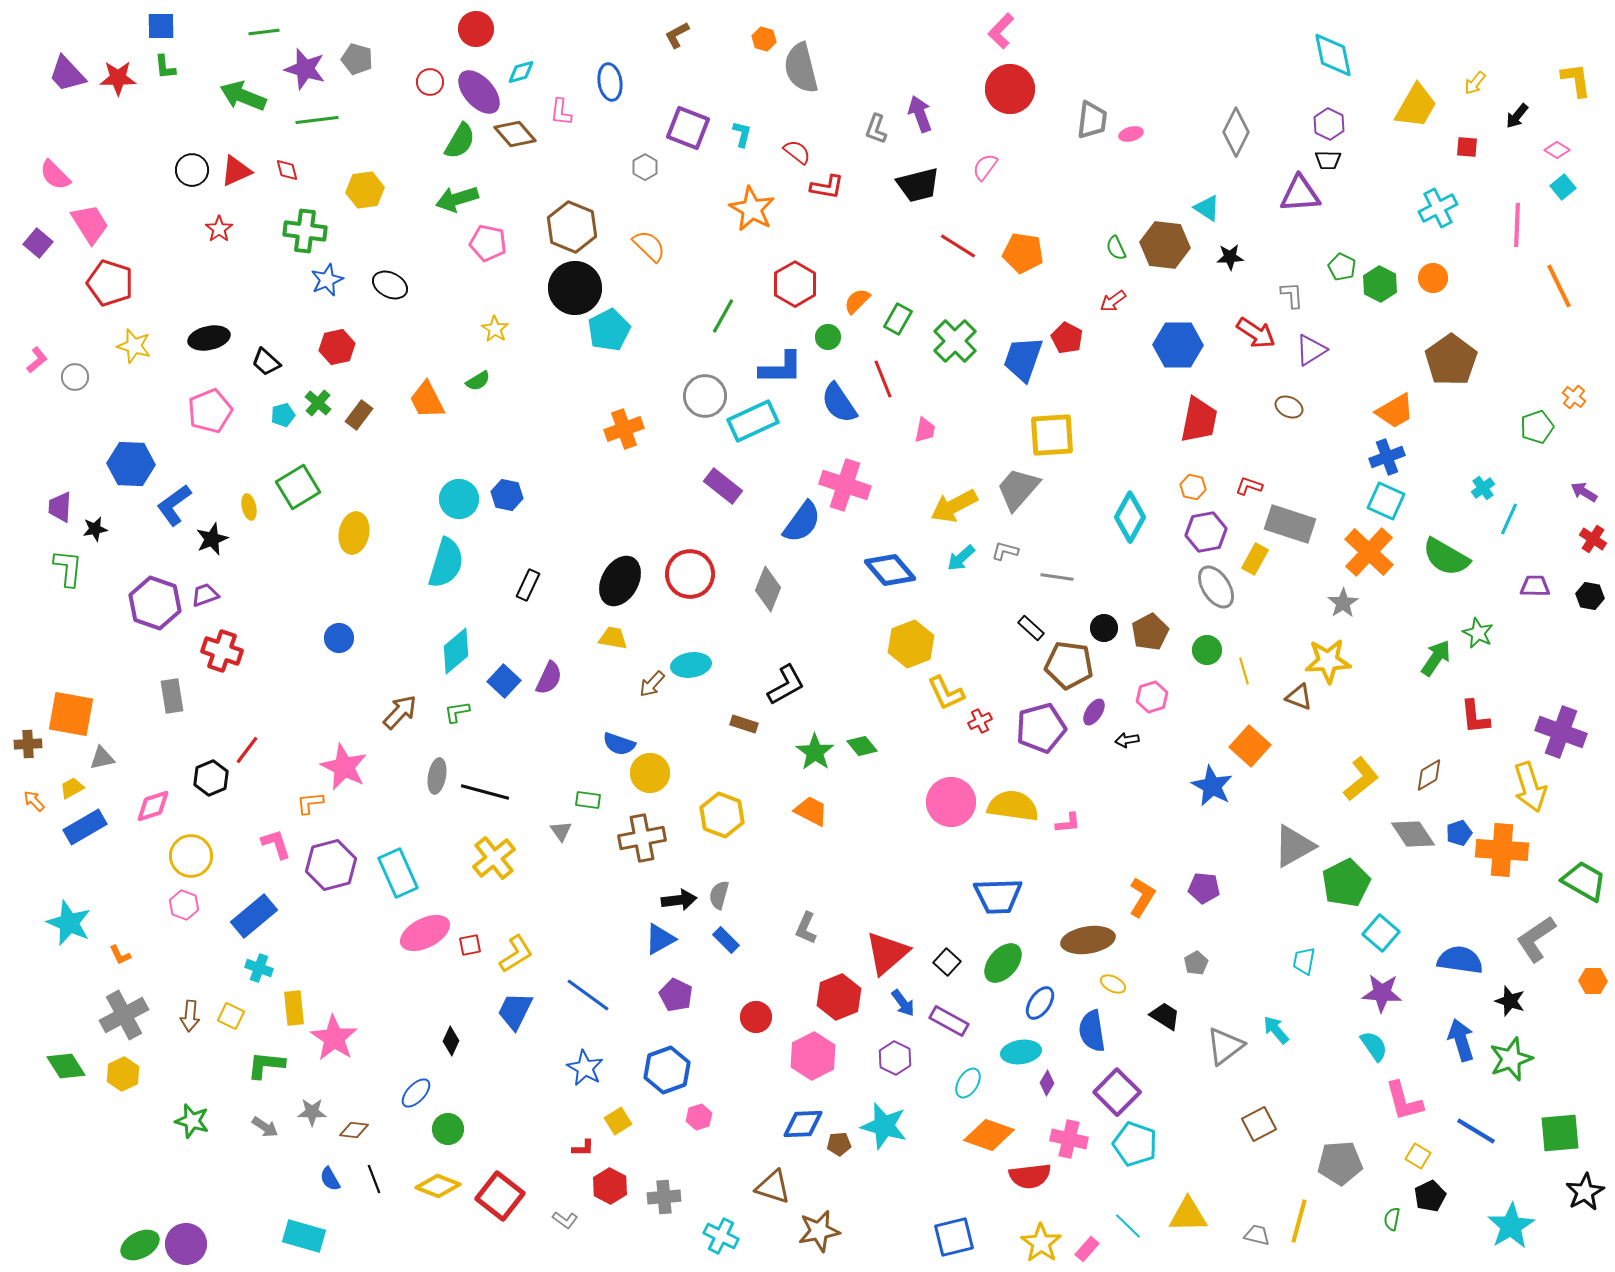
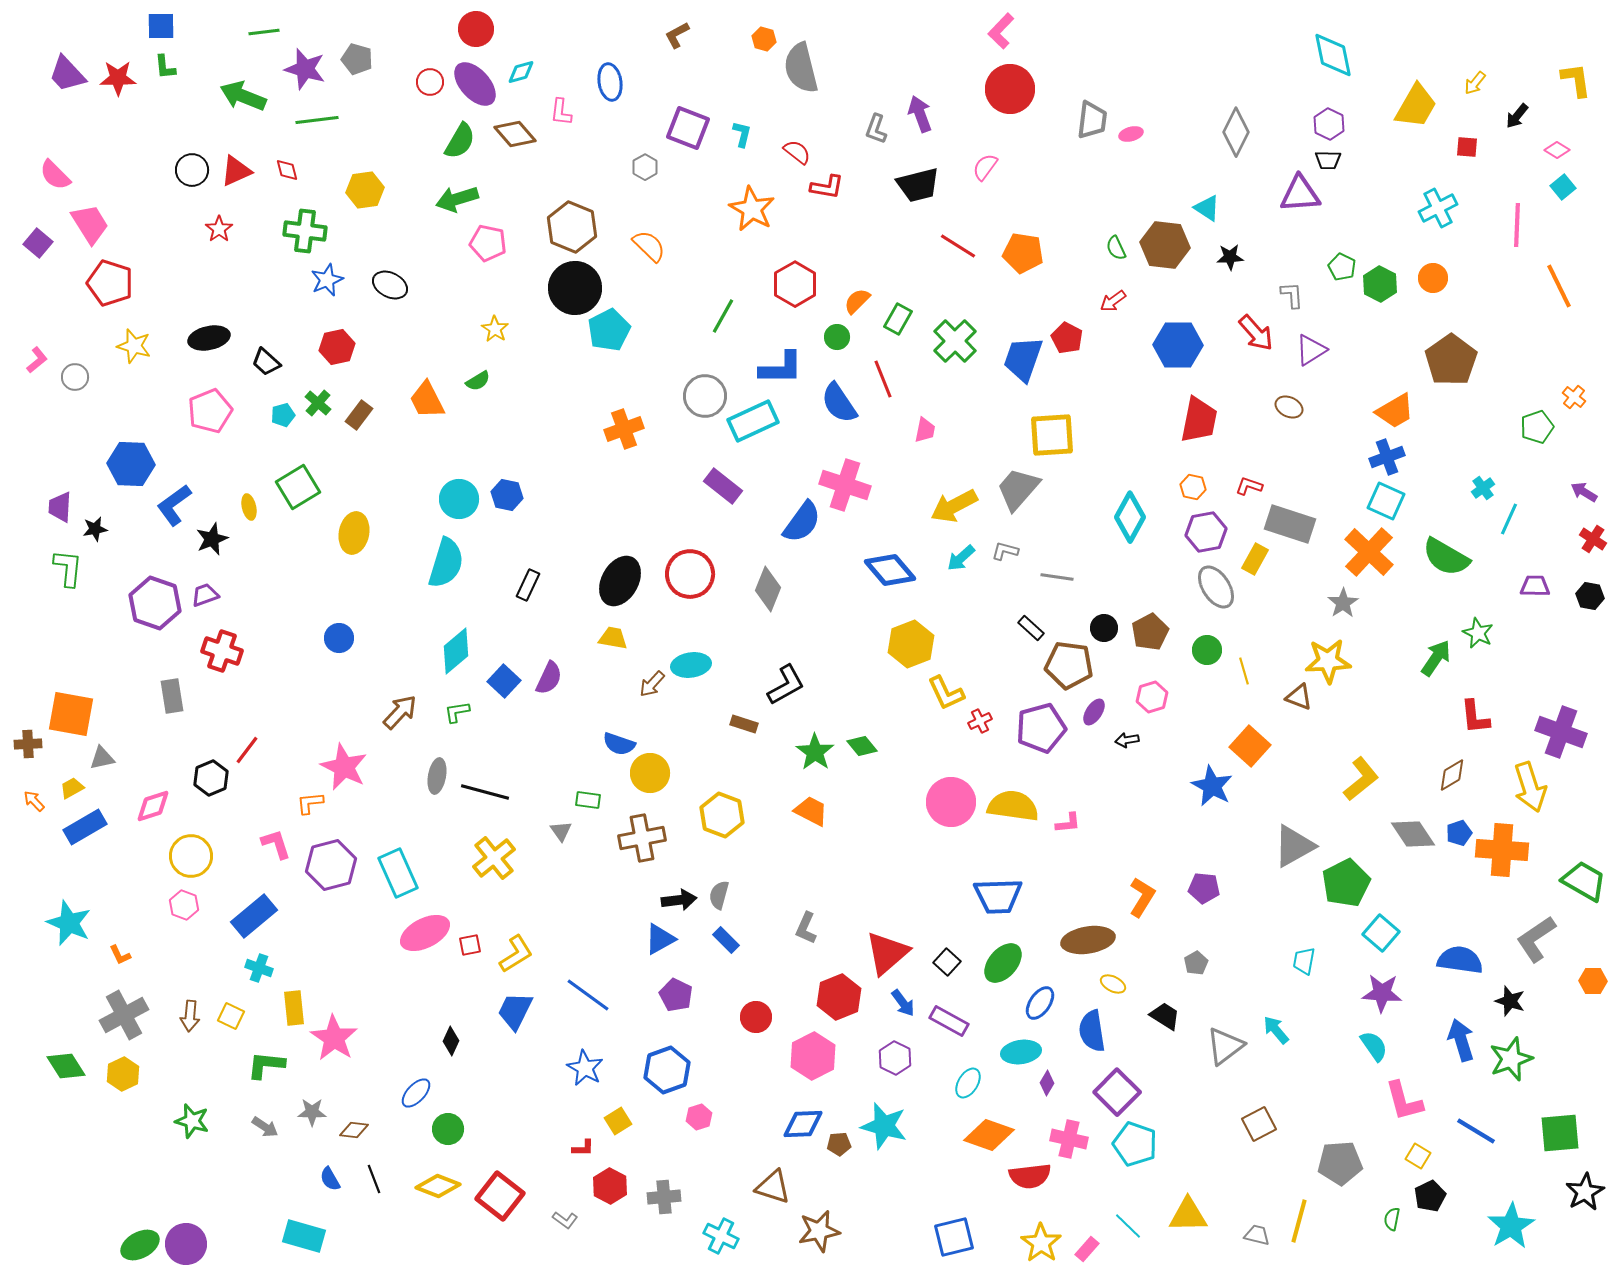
purple ellipse at (479, 92): moved 4 px left, 8 px up
red arrow at (1256, 333): rotated 15 degrees clockwise
green circle at (828, 337): moved 9 px right
brown diamond at (1429, 775): moved 23 px right
